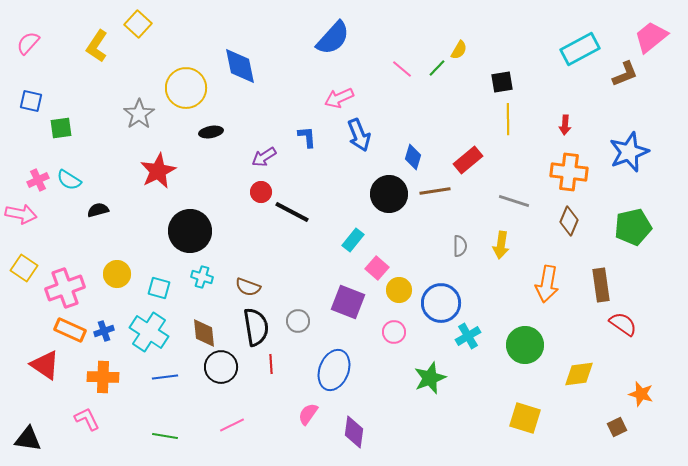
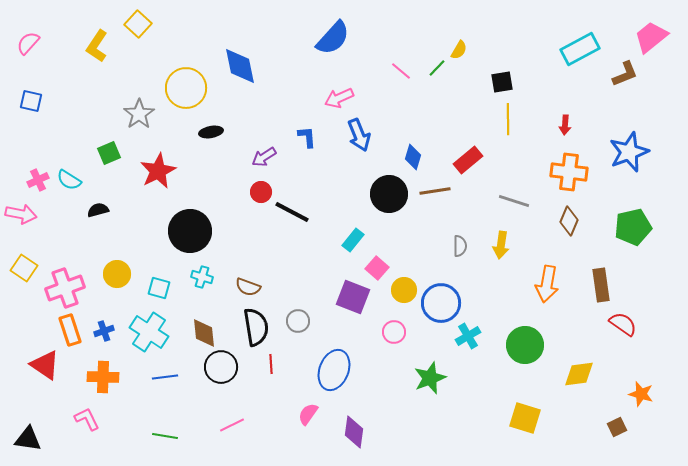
pink line at (402, 69): moved 1 px left, 2 px down
green square at (61, 128): moved 48 px right, 25 px down; rotated 15 degrees counterclockwise
yellow circle at (399, 290): moved 5 px right
purple square at (348, 302): moved 5 px right, 5 px up
orange rectangle at (70, 330): rotated 48 degrees clockwise
